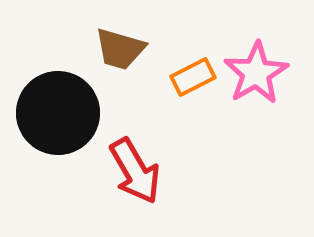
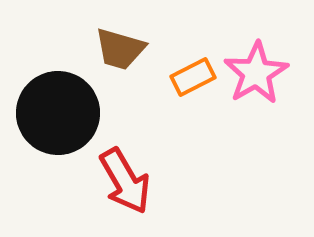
red arrow: moved 10 px left, 10 px down
